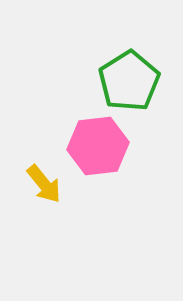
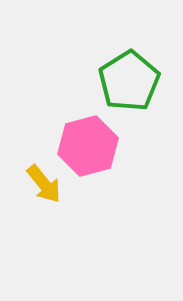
pink hexagon: moved 10 px left; rotated 8 degrees counterclockwise
